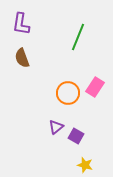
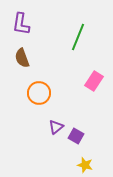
pink rectangle: moved 1 px left, 6 px up
orange circle: moved 29 px left
